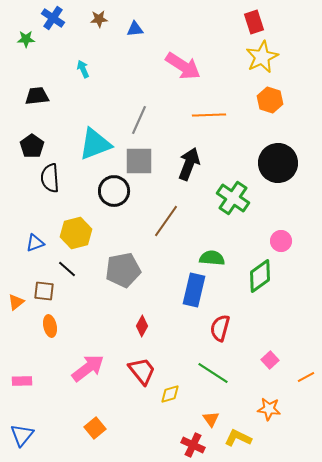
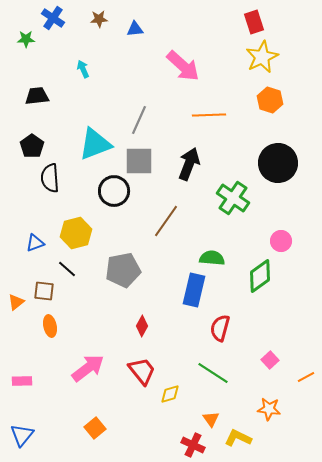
pink arrow at (183, 66): rotated 9 degrees clockwise
